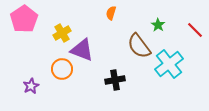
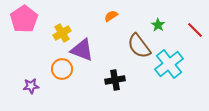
orange semicircle: moved 3 px down; rotated 40 degrees clockwise
purple star: rotated 21 degrees clockwise
